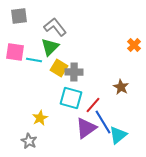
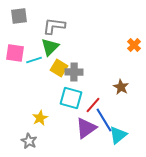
gray L-shape: moved 1 px left, 1 px up; rotated 45 degrees counterclockwise
pink square: moved 1 px down
cyan line: rotated 28 degrees counterclockwise
blue line: moved 1 px right, 2 px up
